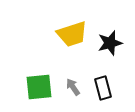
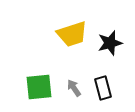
gray arrow: moved 1 px right, 1 px down
